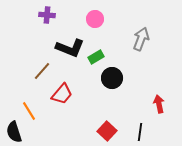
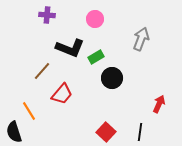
red arrow: rotated 36 degrees clockwise
red square: moved 1 px left, 1 px down
